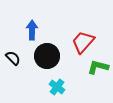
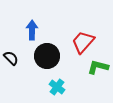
black semicircle: moved 2 px left
